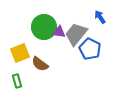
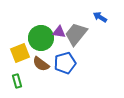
blue arrow: rotated 24 degrees counterclockwise
green circle: moved 3 px left, 11 px down
blue pentagon: moved 25 px left, 14 px down; rotated 30 degrees clockwise
brown semicircle: moved 1 px right
